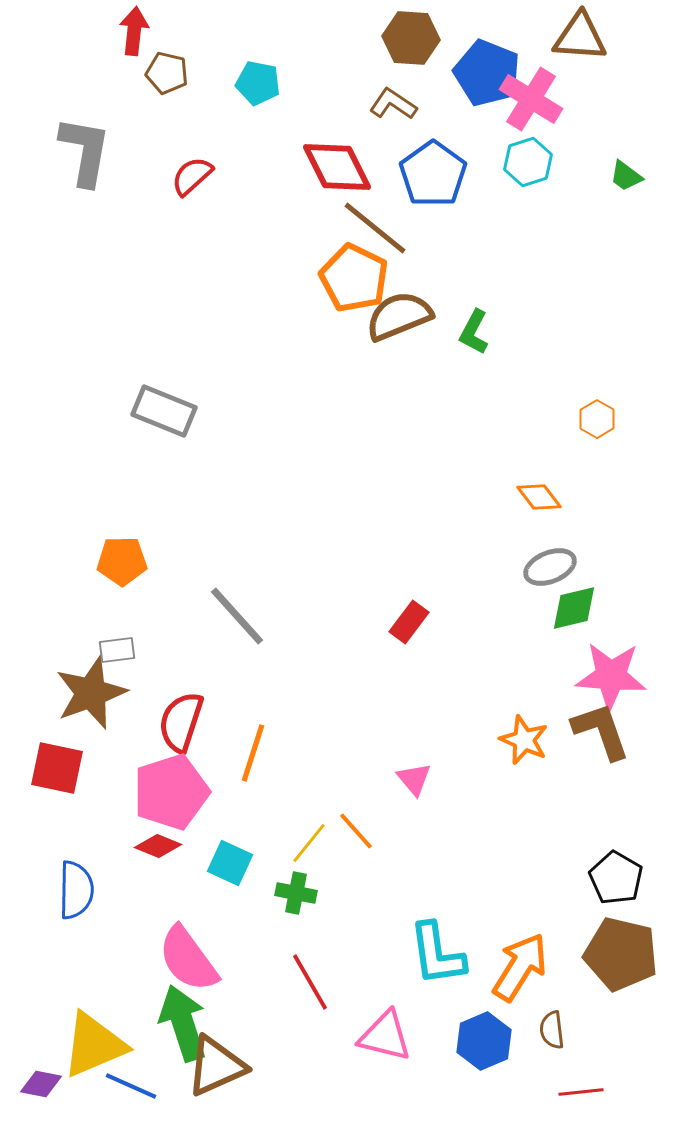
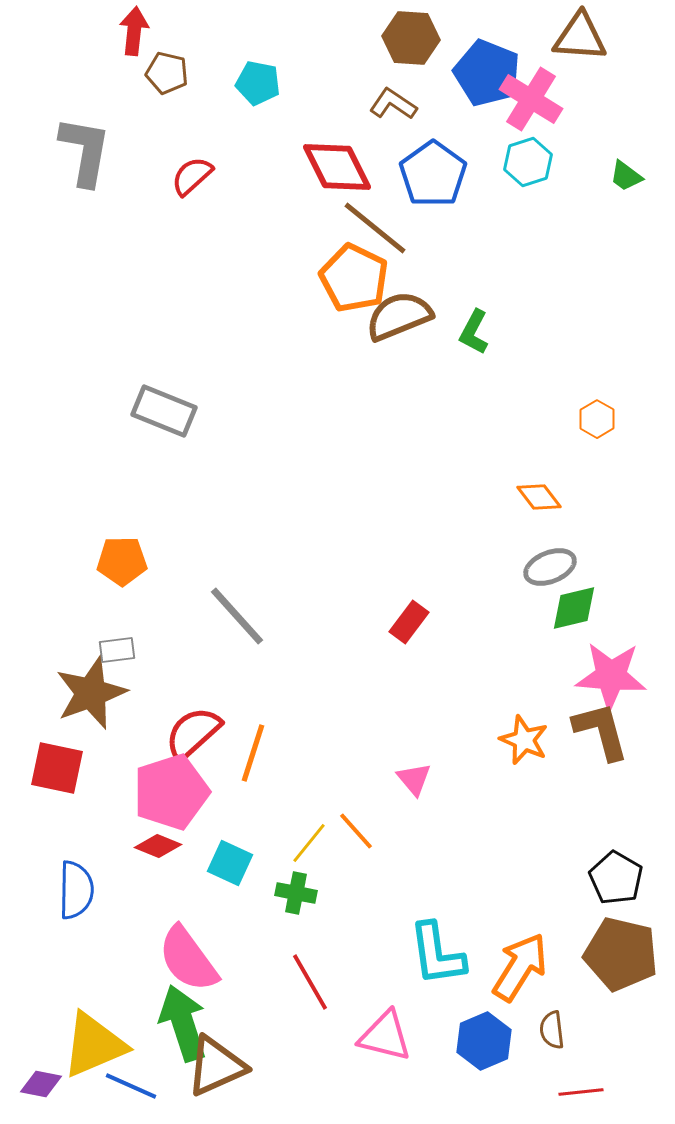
red semicircle at (181, 722): moved 12 px right, 11 px down; rotated 30 degrees clockwise
brown L-shape at (601, 731): rotated 4 degrees clockwise
